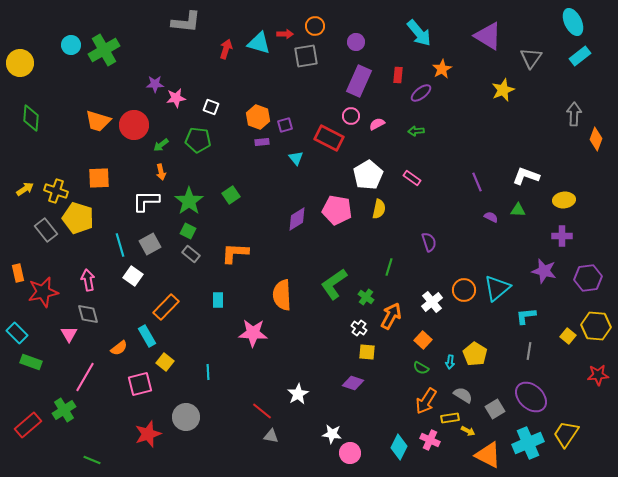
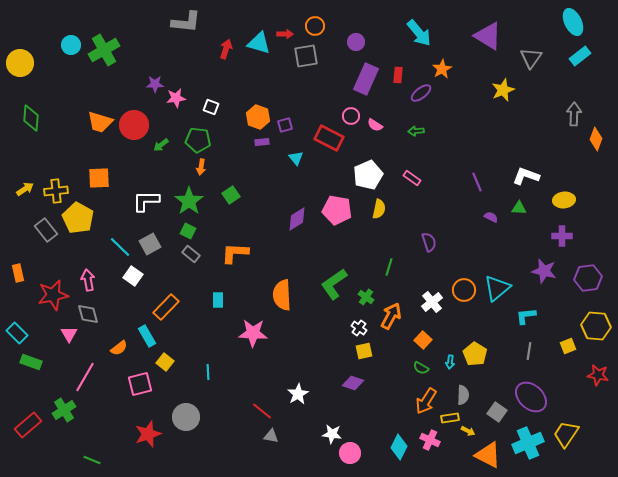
purple rectangle at (359, 81): moved 7 px right, 2 px up
orange trapezoid at (98, 121): moved 2 px right, 1 px down
pink semicircle at (377, 124): moved 2 px left, 1 px down; rotated 119 degrees counterclockwise
orange arrow at (161, 172): moved 40 px right, 5 px up; rotated 21 degrees clockwise
white pentagon at (368, 175): rotated 8 degrees clockwise
yellow cross at (56, 191): rotated 25 degrees counterclockwise
green triangle at (518, 210): moved 1 px right, 2 px up
yellow pentagon at (78, 218): rotated 12 degrees clockwise
cyan line at (120, 245): moved 2 px down; rotated 30 degrees counterclockwise
red star at (43, 292): moved 10 px right, 3 px down
yellow square at (568, 336): moved 10 px down; rotated 28 degrees clockwise
yellow square at (367, 352): moved 3 px left, 1 px up; rotated 18 degrees counterclockwise
red star at (598, 375): rotated 15 degrees clockwise
gray semicircle at (463, 395): rotated 60 degrees clockwise
gray square at (495, 409): moved 2 px right, 3 px down; rotated 24 degrees counterclockwise
